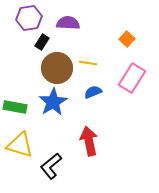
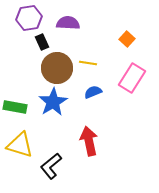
black rectangle: rotated 56 degrees counterclockwise
